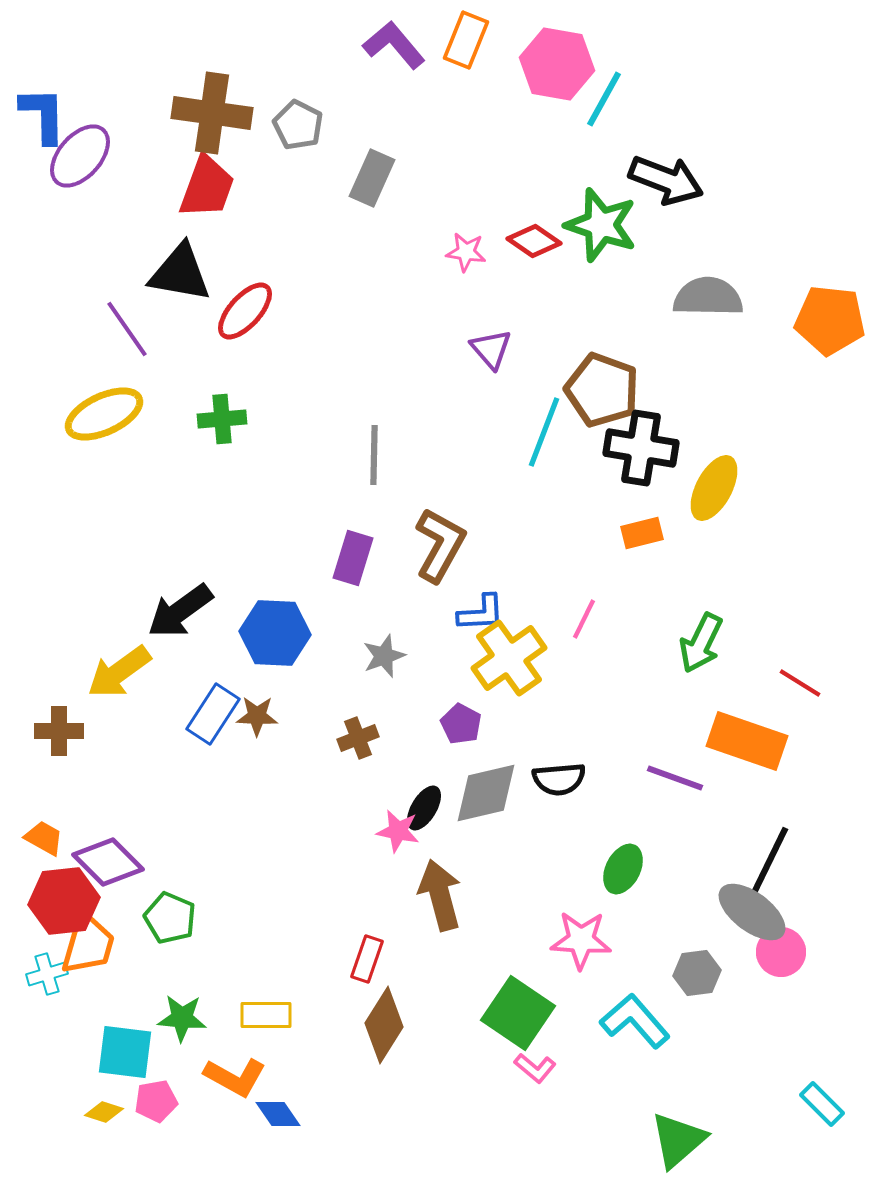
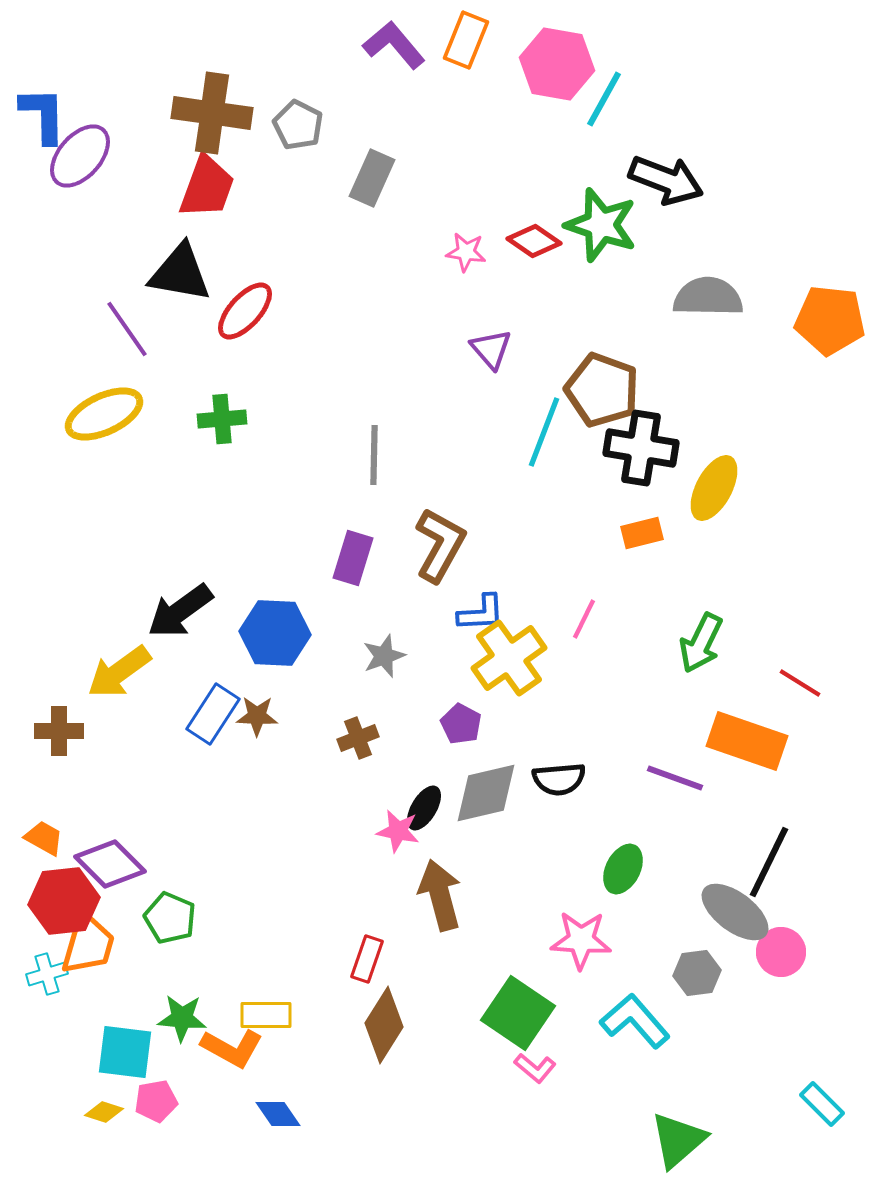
purple diamond at (108, 862): moved 2 px right, 2 px down
gray ellipse at (752, 912): moved 17 px left
orange L-shape at (235, 1077): moved 3 px left, 29 px up
